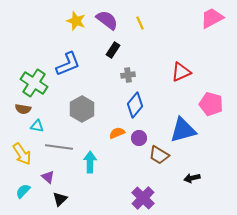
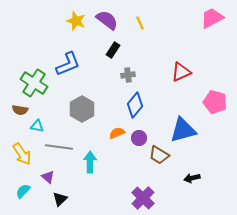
pink pentagon: moved 4 px right, 2 px up
brown semicircle: moved 3 px left, 1 px down
